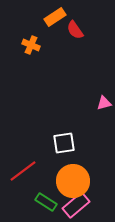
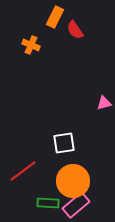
orange rectangle: rotated 30 degrees counterclockwise
green rectangle: moved 2 px right, 1 px down; rotated 30 degrees counterclockwise
